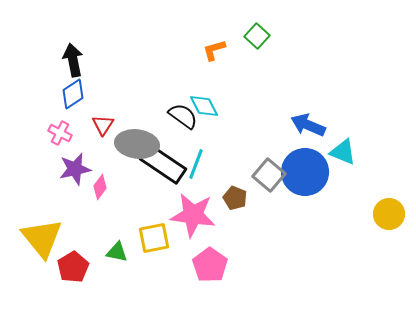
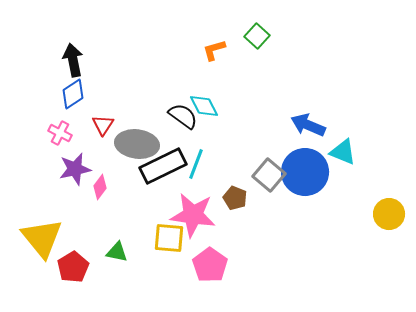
black rectangle: moved 2 px down; rotated 60 degrees counterclockwise
yellow square: moved 15 px right; rotated 16 degrees clockwise
